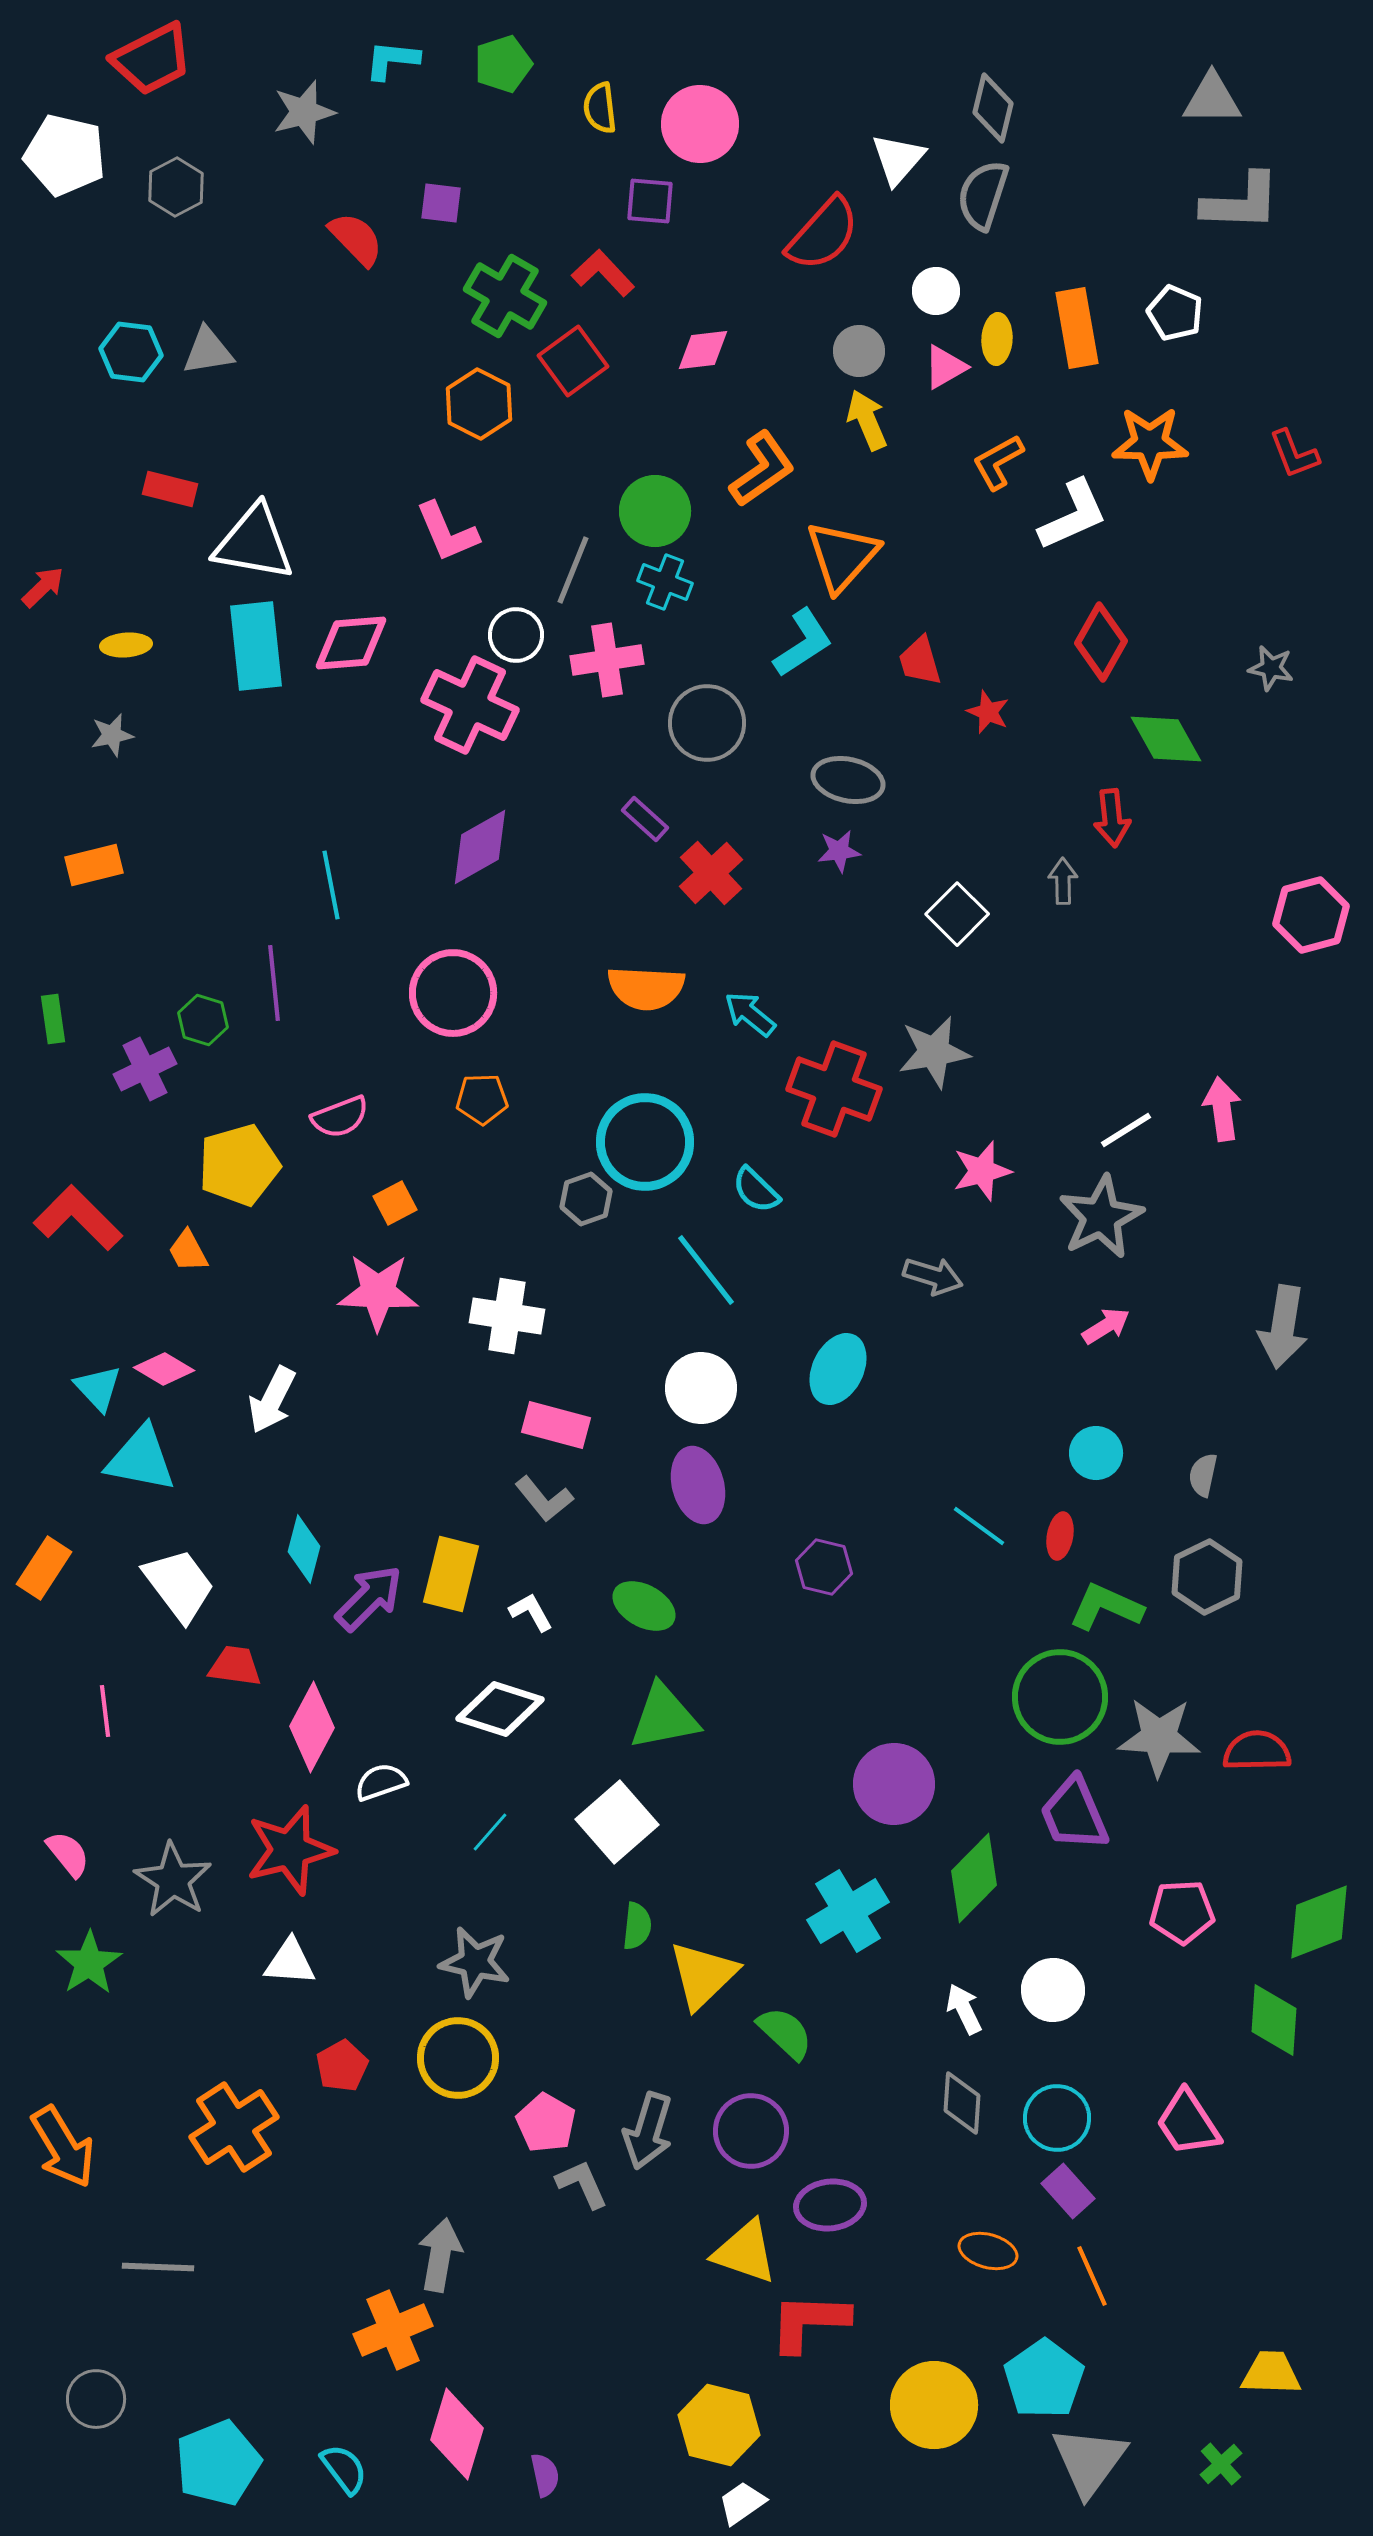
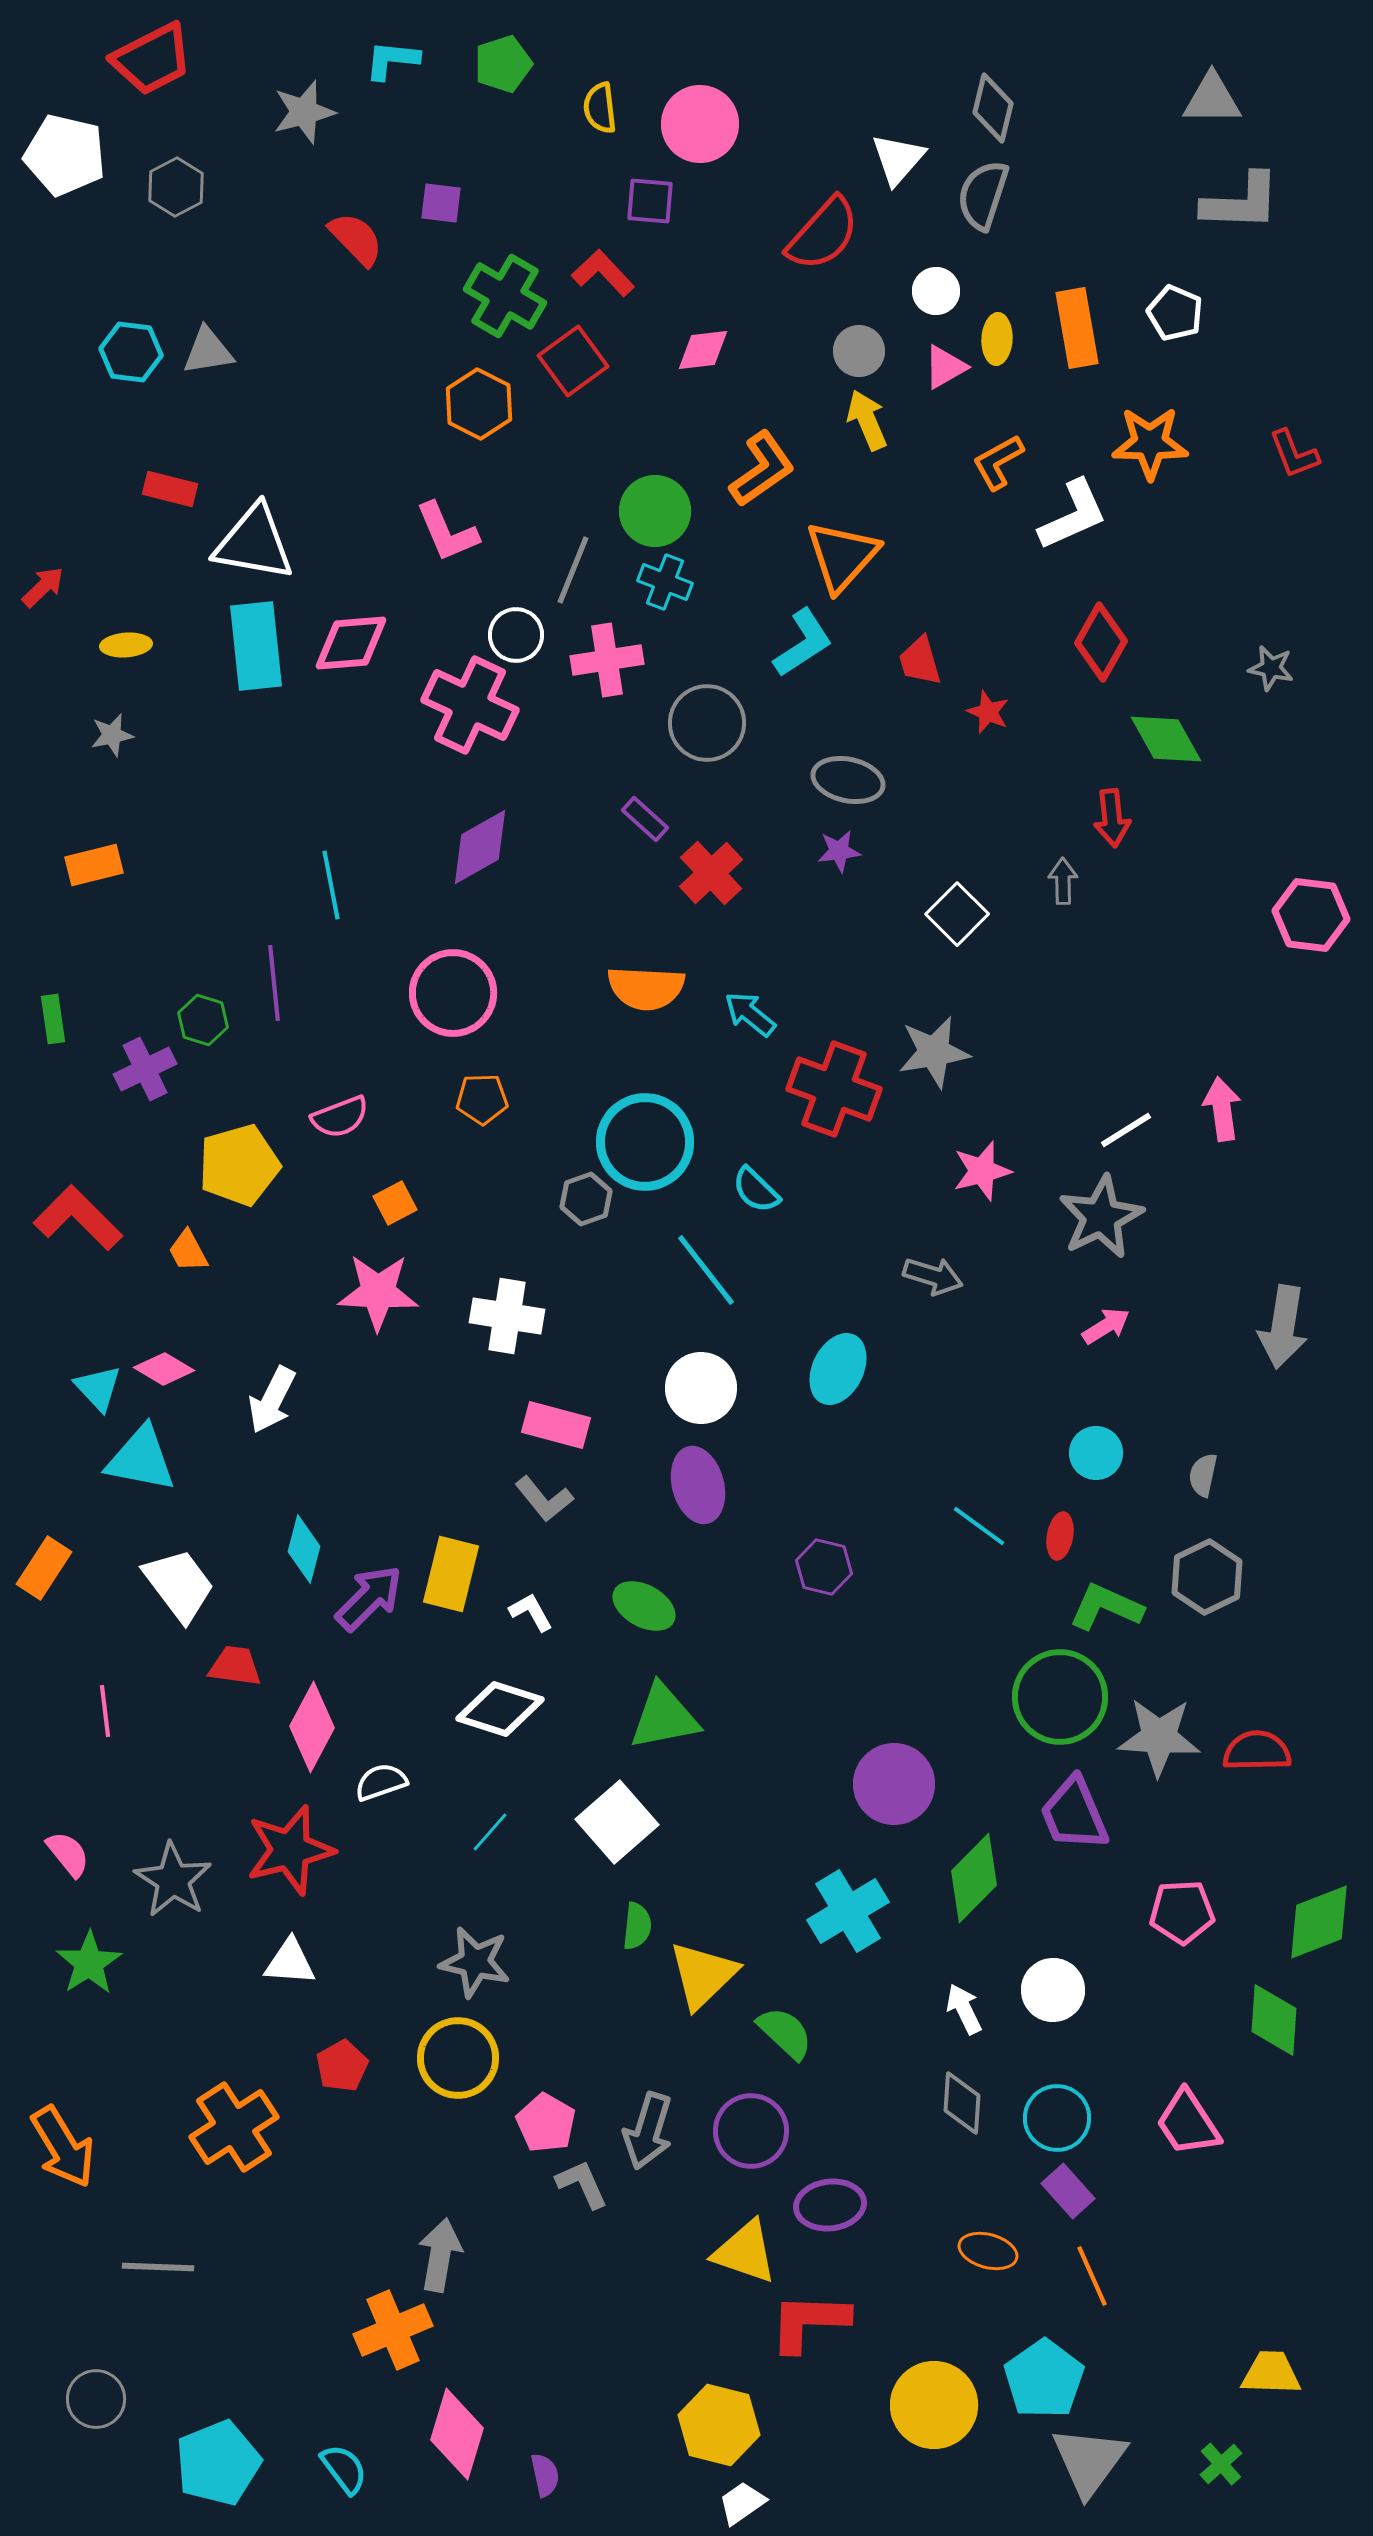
pink hexagon at (1311, 915): rotated 22 degrees clockwise
